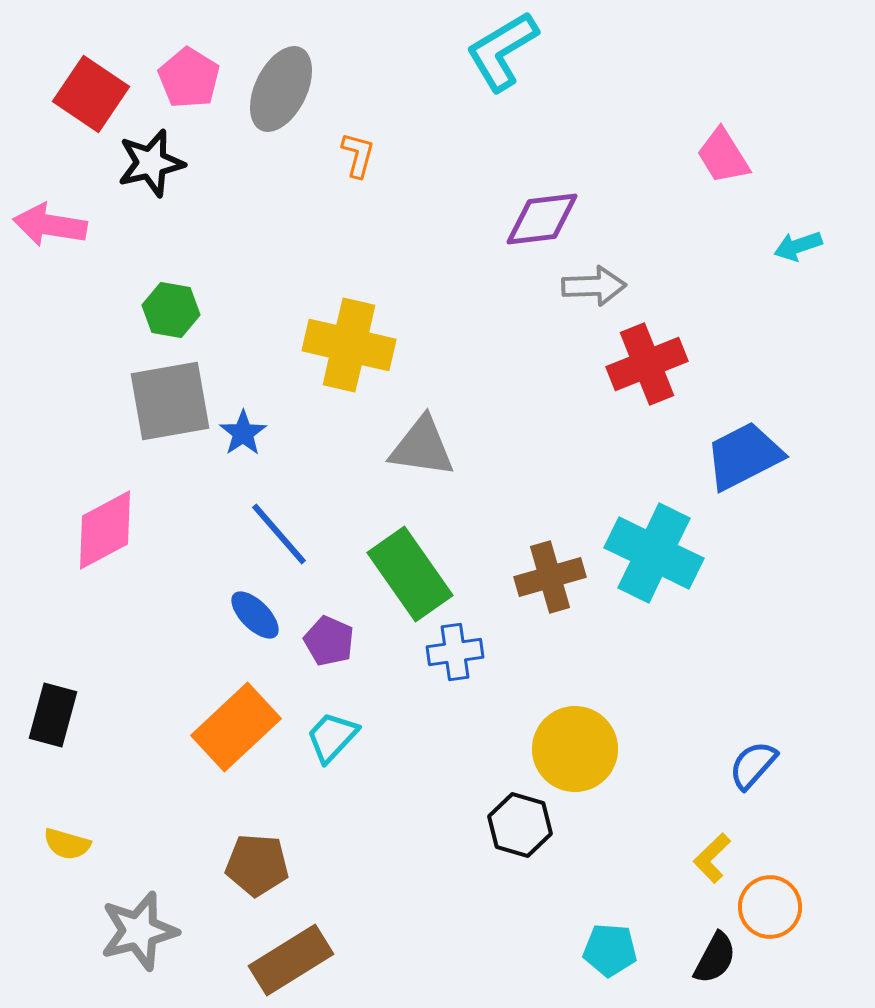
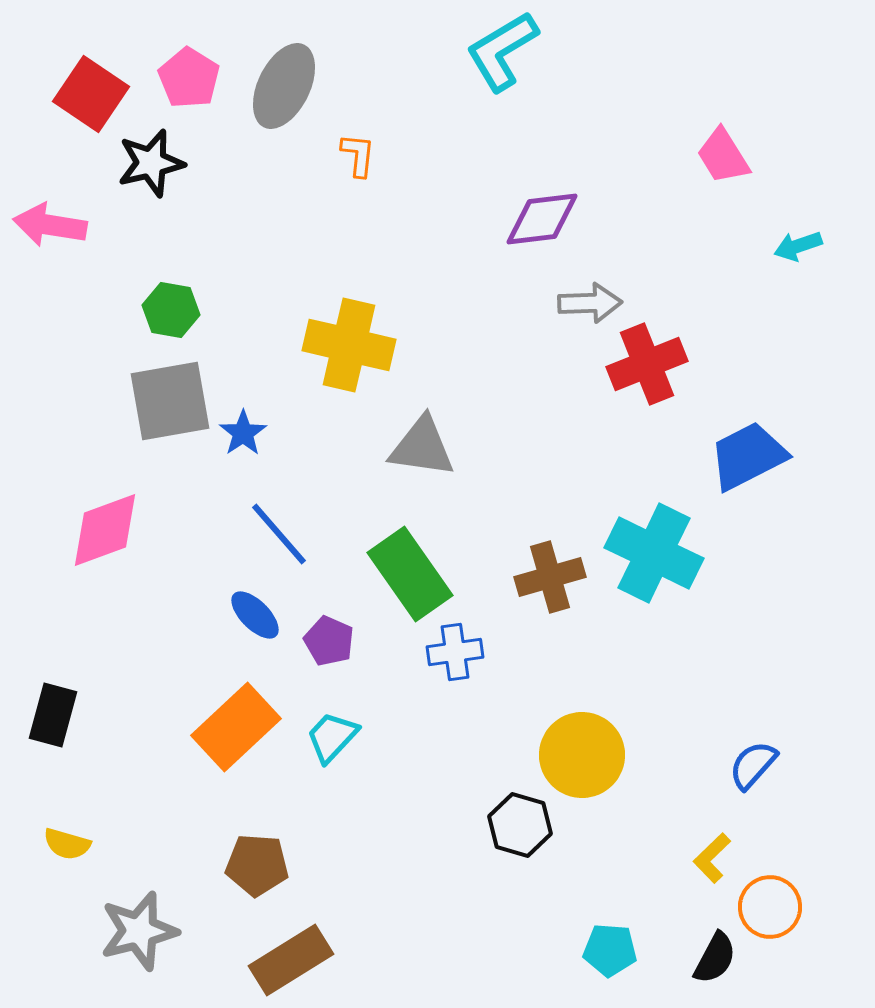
gray ellipse: moved 3 px right, 3 px up
orange L-shape: rotated 9 degrees counterclockwise
gray arrow: moved 4 px left, 17 px down
blue trapezoid: moved 4 px right
pink diamond: rotated 8 degrees clockwise
yellow circle: moved 7 px right, 6 px down
